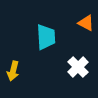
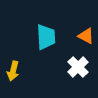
orange triangle: moved 13 px down
